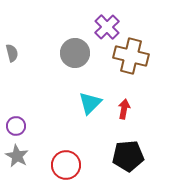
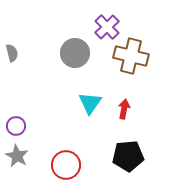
cyan triangle: rotated 10 degrees counterclockwise
